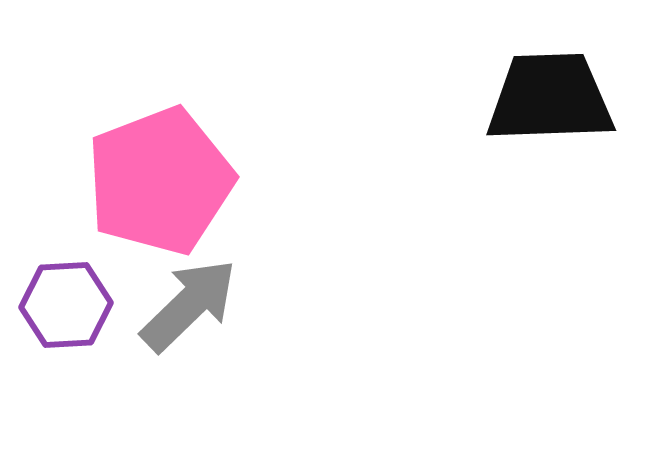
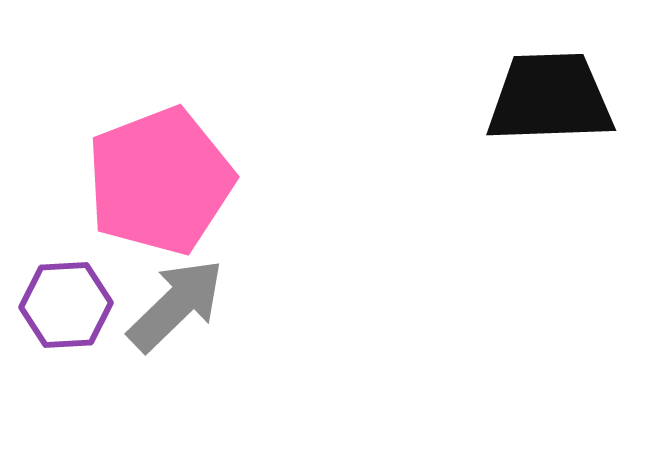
gray arrow: moved 13 px left
